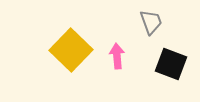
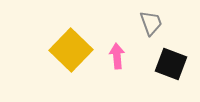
gray trapezoid: moved 1 px down
